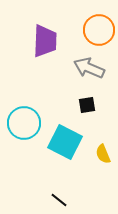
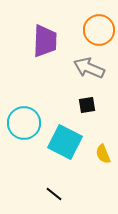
black line: moved 5 px left, 6 px up
